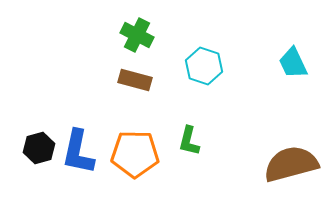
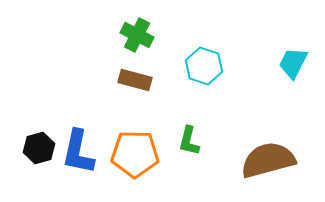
cyan trapezoid: rotated 52 degrees clockwise
brown semicircle: moved 23 px left, 4 px up
